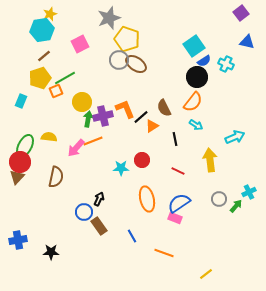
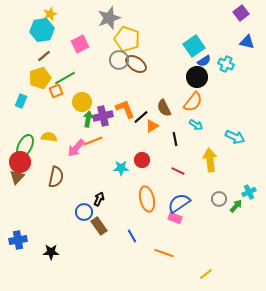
cyan arrow at (235, 137): rotated 48 degrees clockwise
